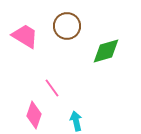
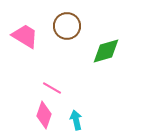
pink line: rotated 24 degrees counterclockwise
pink diamond: moved 10 px right
cyan arrow: moved 1 px up
